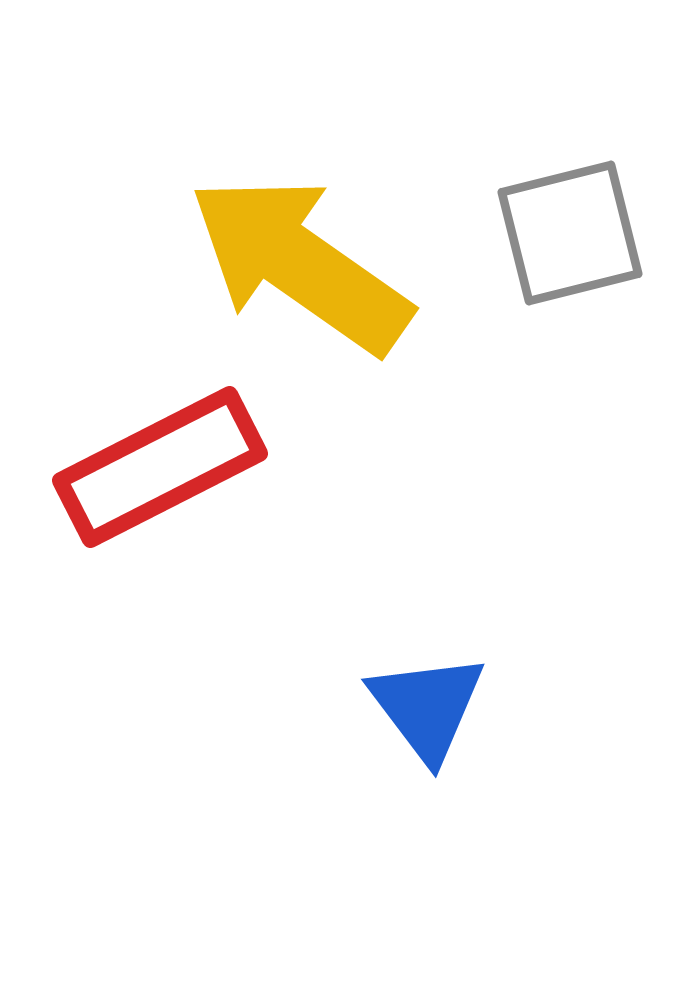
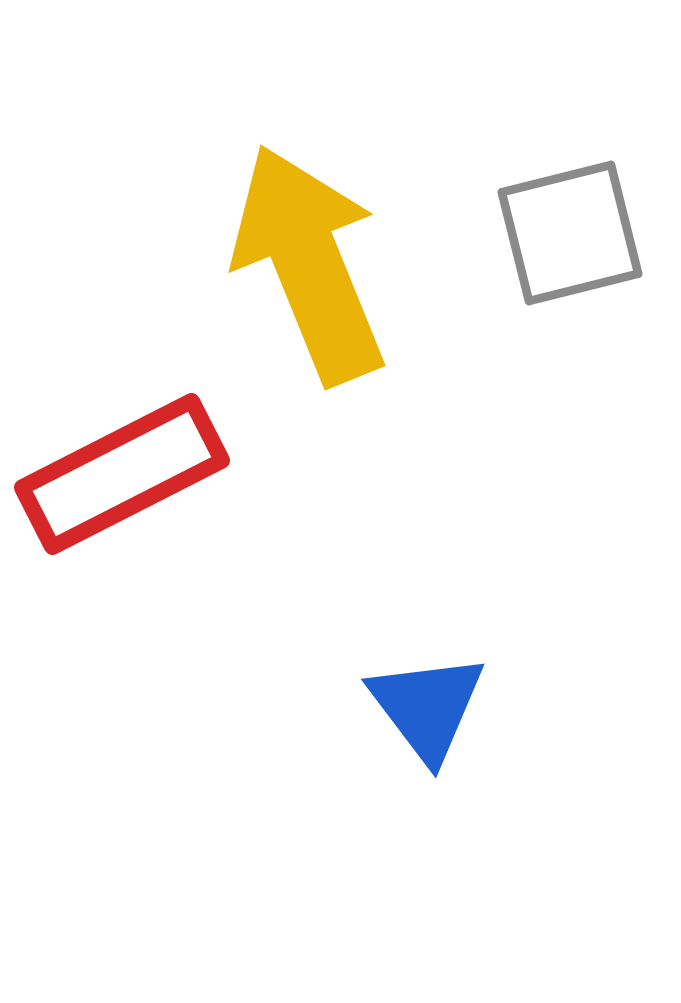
yellow arrow: moved 9 px right; rotated 33 degrees clockwise
red rectangle: moved 38 px left, 7 px down
